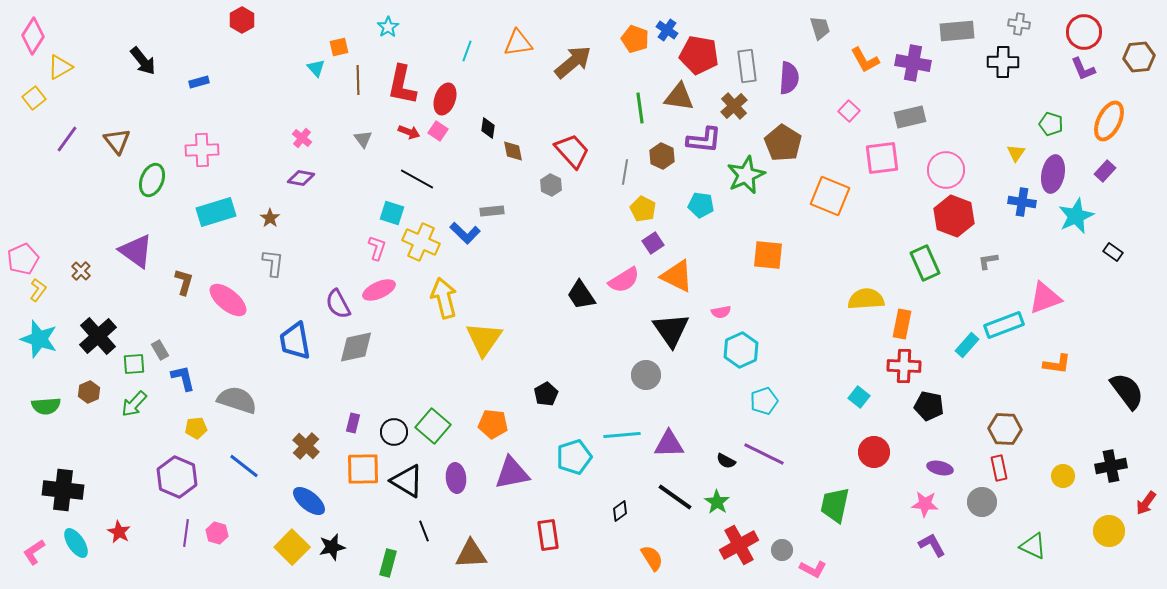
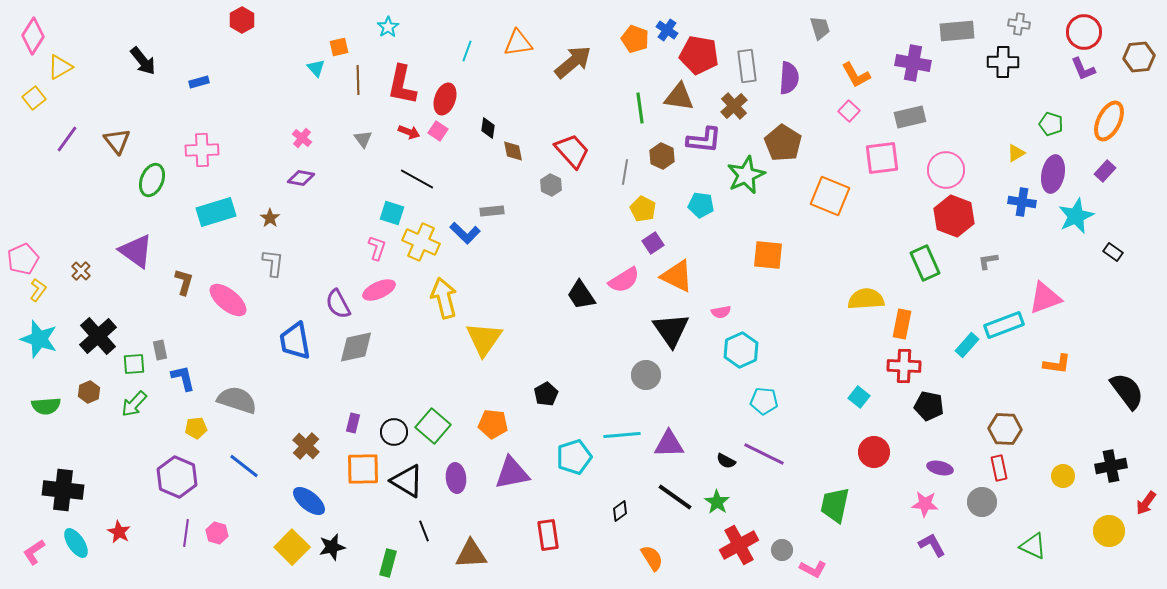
orange L-shape at (865, 60): moved 9 px left, 15 px down
yellow triangle at (1016, 153): rotated 24 degrees clockwise
gray rectangle at (160, 350): rotated 18 degrees clockwise
cyan pentagon at (764, 401): rotated 24 degrees clockwise
